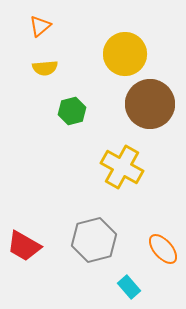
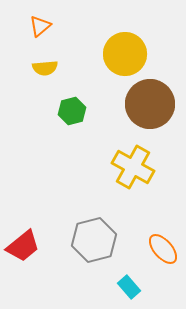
yellow cross: moved 11 px right
red trapezoid: moved 1 px left; rotated 69 degrees counterclockwise
